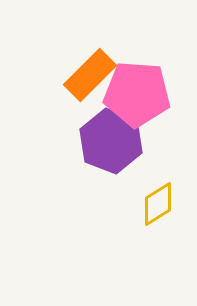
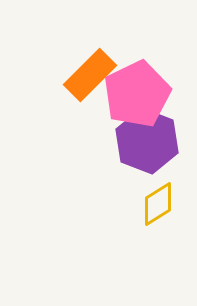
pink pentagon: rotated 30 degrees counterclockwise
purple hexagon: moved 36 px right
